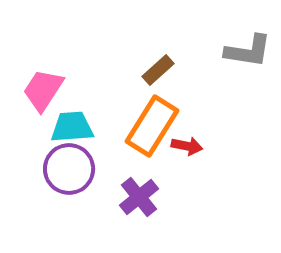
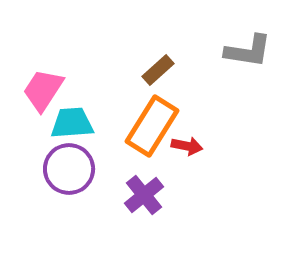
cyan trapezoid: moved 4 px up
purple cross: moved 5 px right, 2 px up
